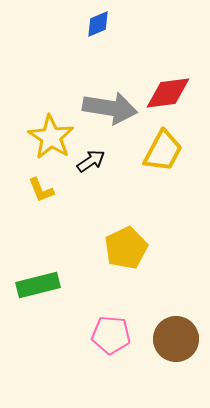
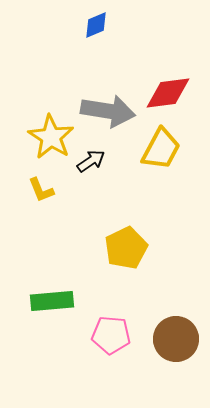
blue diamond: moved 2 px left, 1 px down
gray arrow: moved 2 px left, 3 px down
yellow trapezoid: moved 2 px left, 2 px up
green rectangle: moved 14 px right, 16 px down; rotated 9 degrees clockwise
